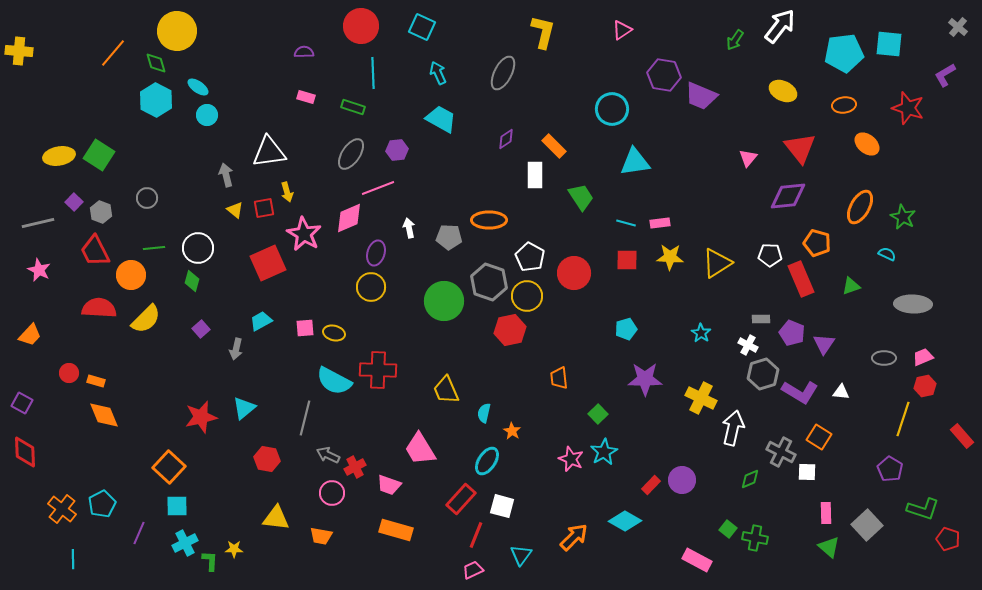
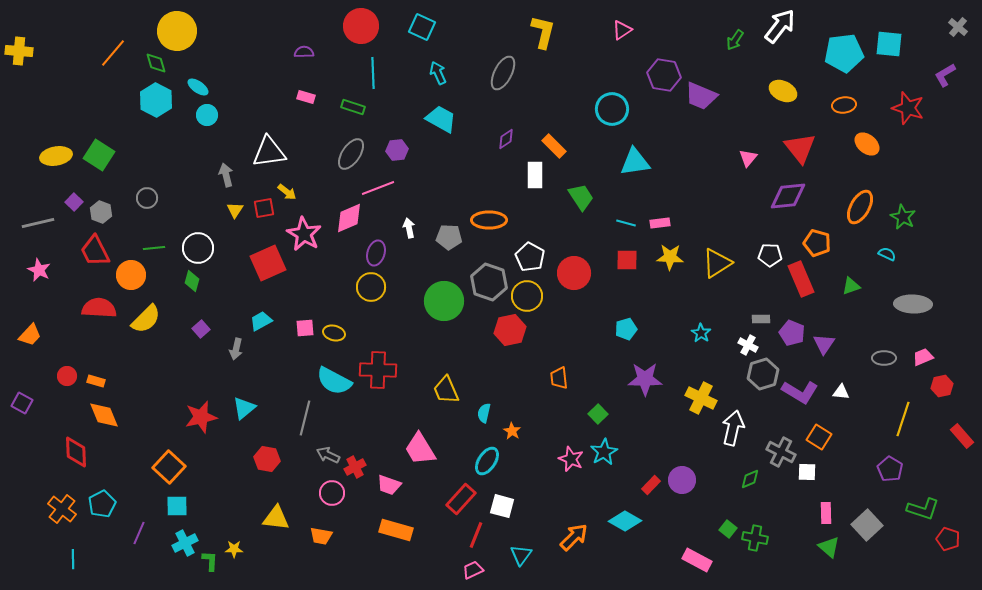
yellow ellipse at (59, 156): moved 3 px left
yellow arrow at (287, 192): rotated 36 degrees counterclockwise
yellow triangle at (235, 210): rotated 24 degrees clockwise
red circle at (69, 373): moved 2 px left, 3 px down
red hexagon at (925, 386): moved 17 px right
red diamond at (25, 452): moved 51 px right
